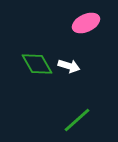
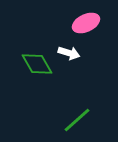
white arrow: moved 13 px up
